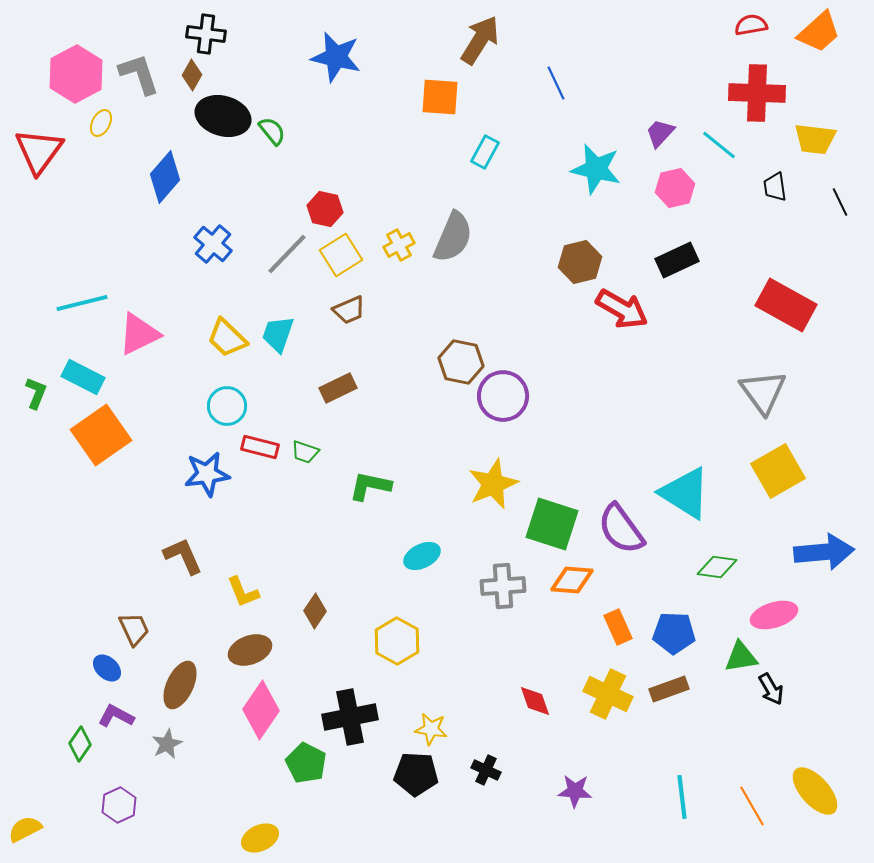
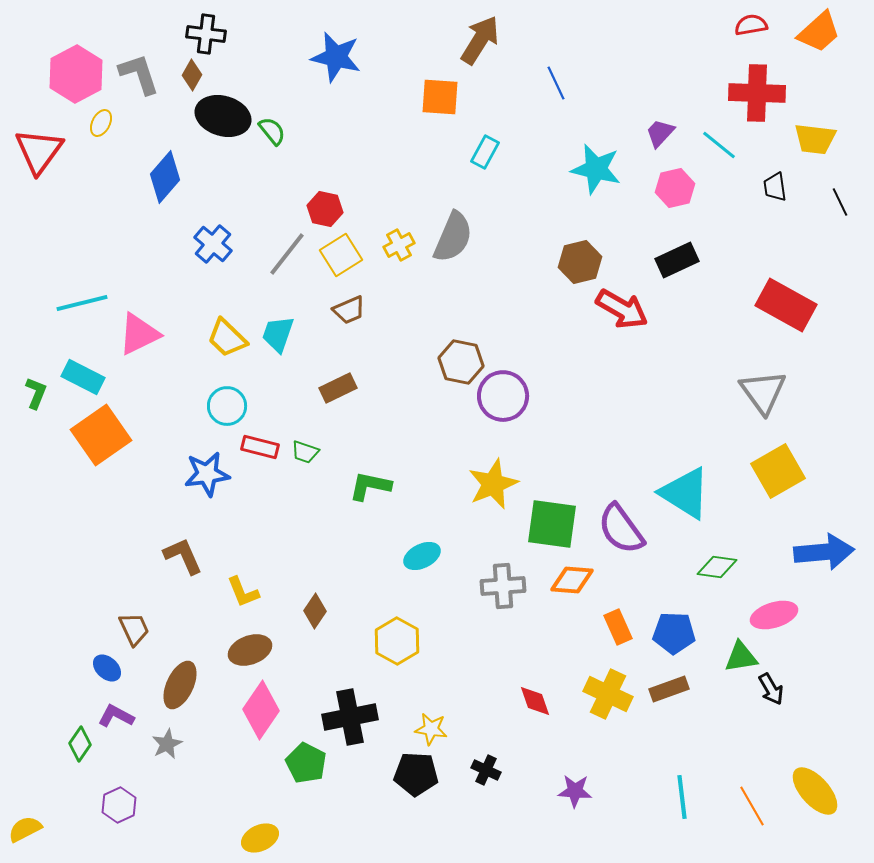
gray line at (287, 254): rotated 6 degrees counterclockwise
green square at (552, 524): rotated 10 degrees counterclockwise
